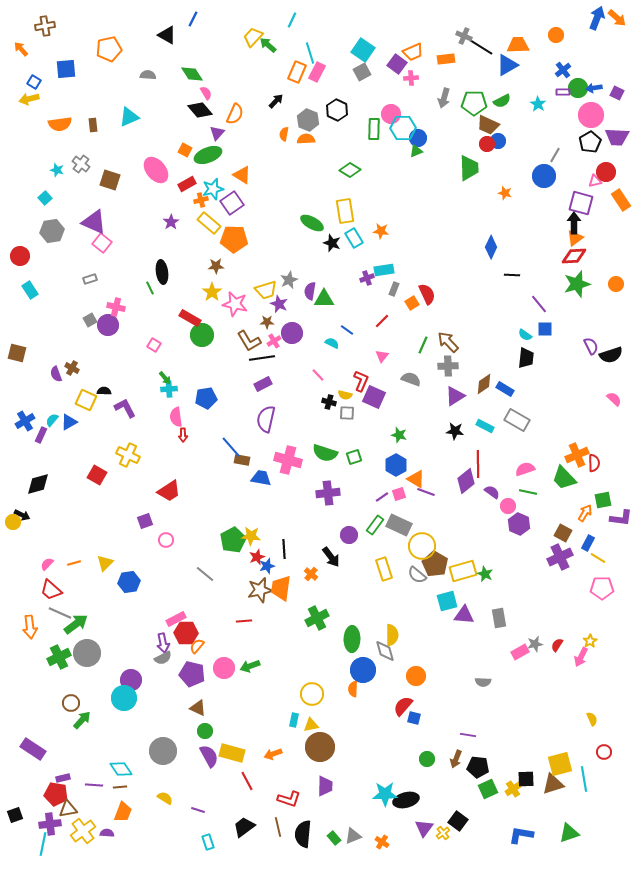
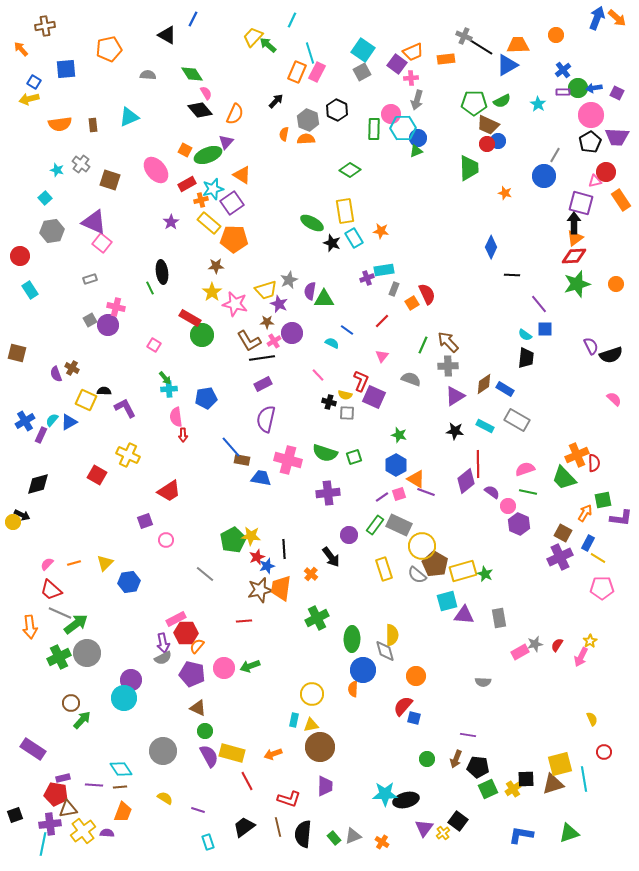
gray arrow at (444, 98): moved 27 px left, 2 px down
purple triangle at (217, 133): moved 9 px right, 9 px down
